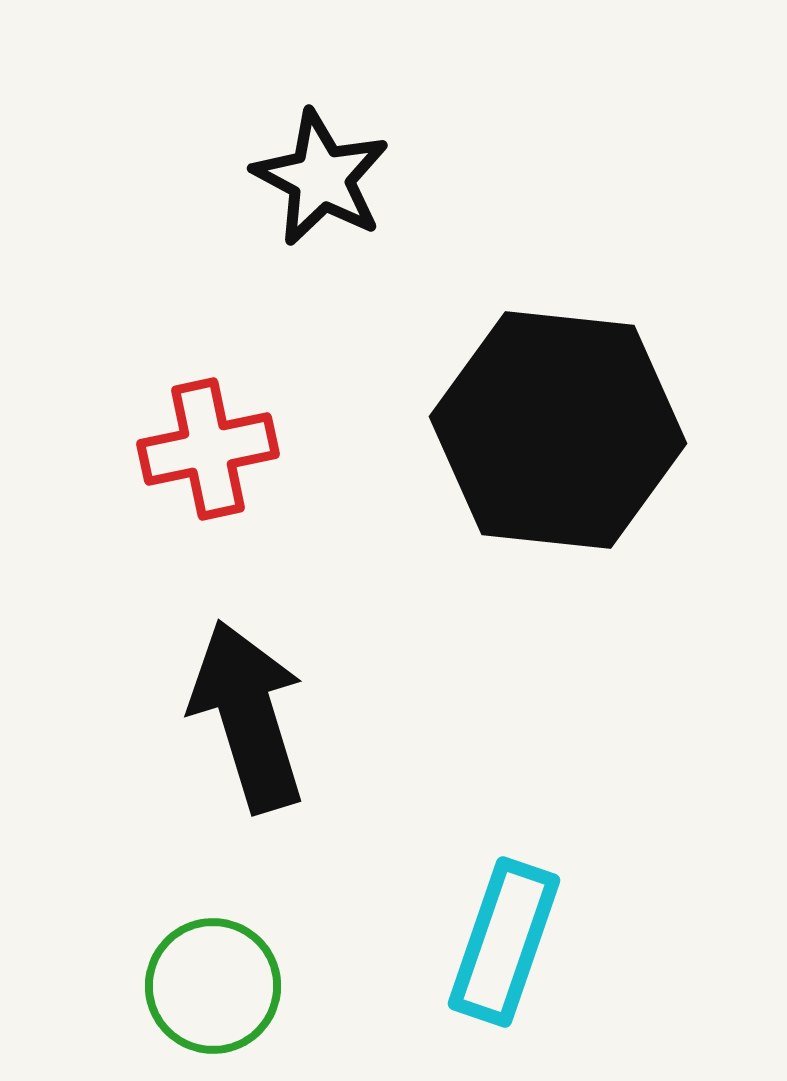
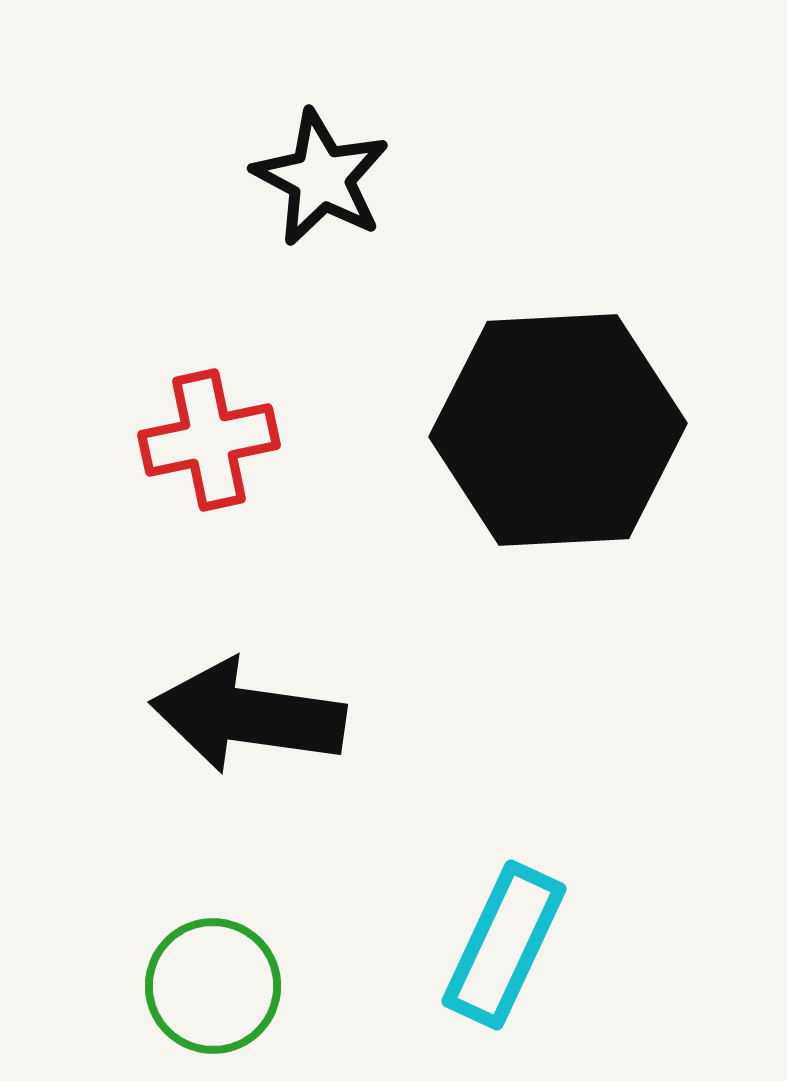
black hexagon: rotated 9 degrees counterclockwise
red cross: moved 1 px right, 9 px up
black arrow: rotated 65 degrees counterclockwise
cyan rectangle: moved 3 px down; rotated 6 degrees clockwise
